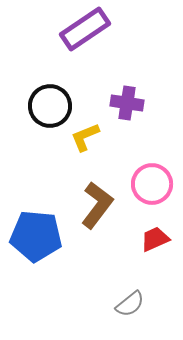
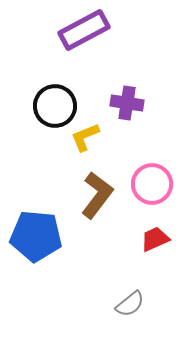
purple rectangle: moved 1 px left, 1 px down; rotated 6 degrees clockwise
black circle: moved 5 px right
brown L-shape: moved 10 px up
